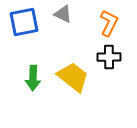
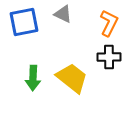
yellow trapezoid: moved 1 px left, 1 px down
